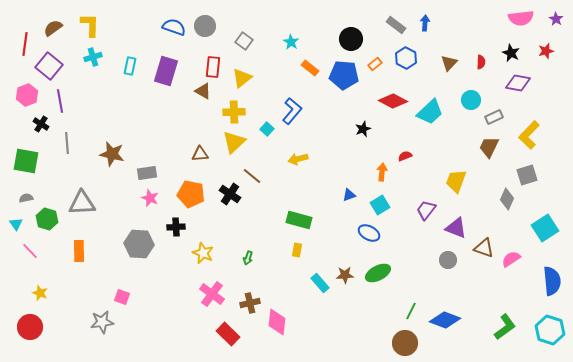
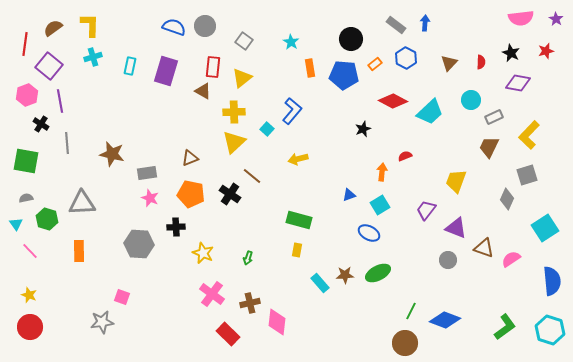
orange rectangle at (310, 68): rotated 42 degrees clockwise
brown triangle at (200, 154): moved 10 px left, 4 px down; rotated 18 degrees counterclockwise
yellow star at (40, 293): moved 11 px left, 2 px down
